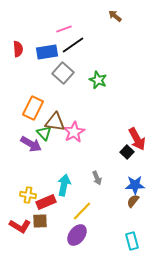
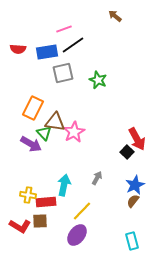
red semicircle: rotated 98 degrees clockwise
gray square: rotated 35 degrees clockwise
gray arrow: rotated 128 degrees counterclockwise
blue star: rotated 24 degrees counterclockwise
red rectangle: rotated 18 degrees clockwise
